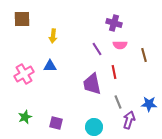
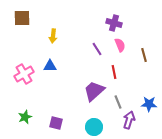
brown square: moved 1 px up
pink semicircle: rotated 112 degrees counterclockwise
purple trapezoid: moved 2 px right, 7 px down; rotated 60 degrees clockwise
